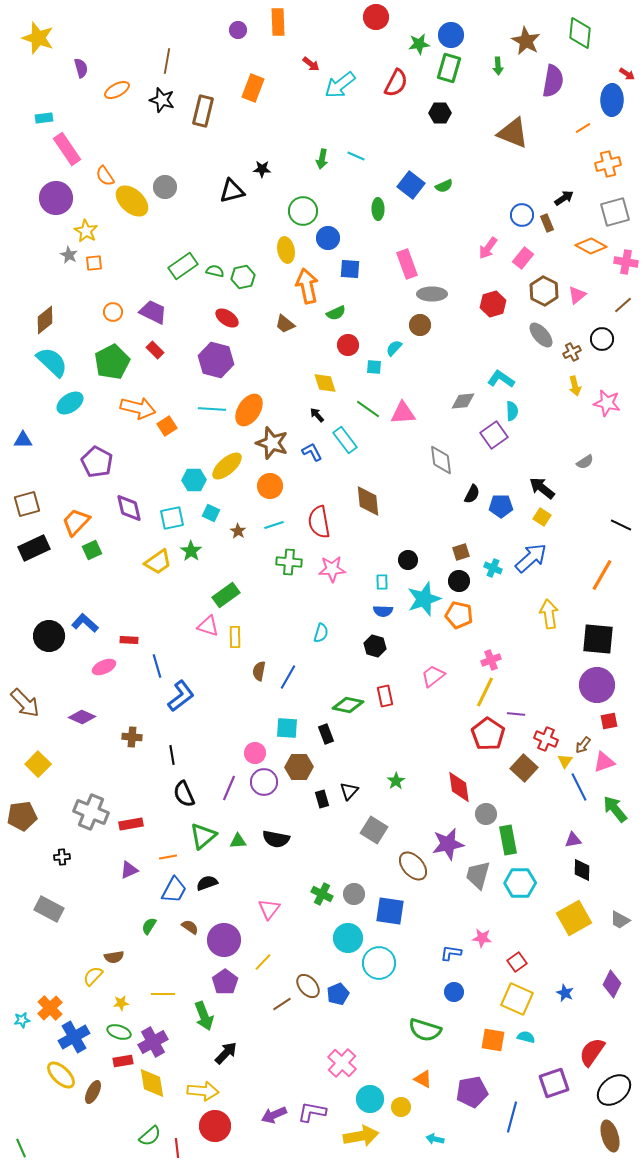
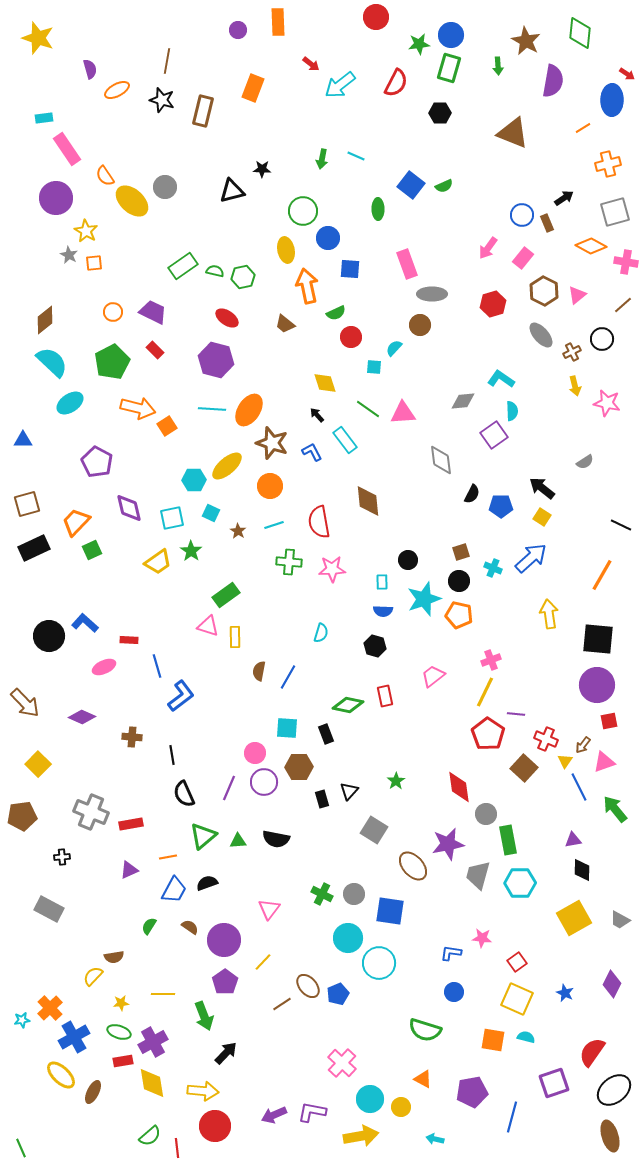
purple semicircle at (81, 68): moved 9 px right, 1 px down
red circle at (348, 345): moved 3 px right, 8 px up
